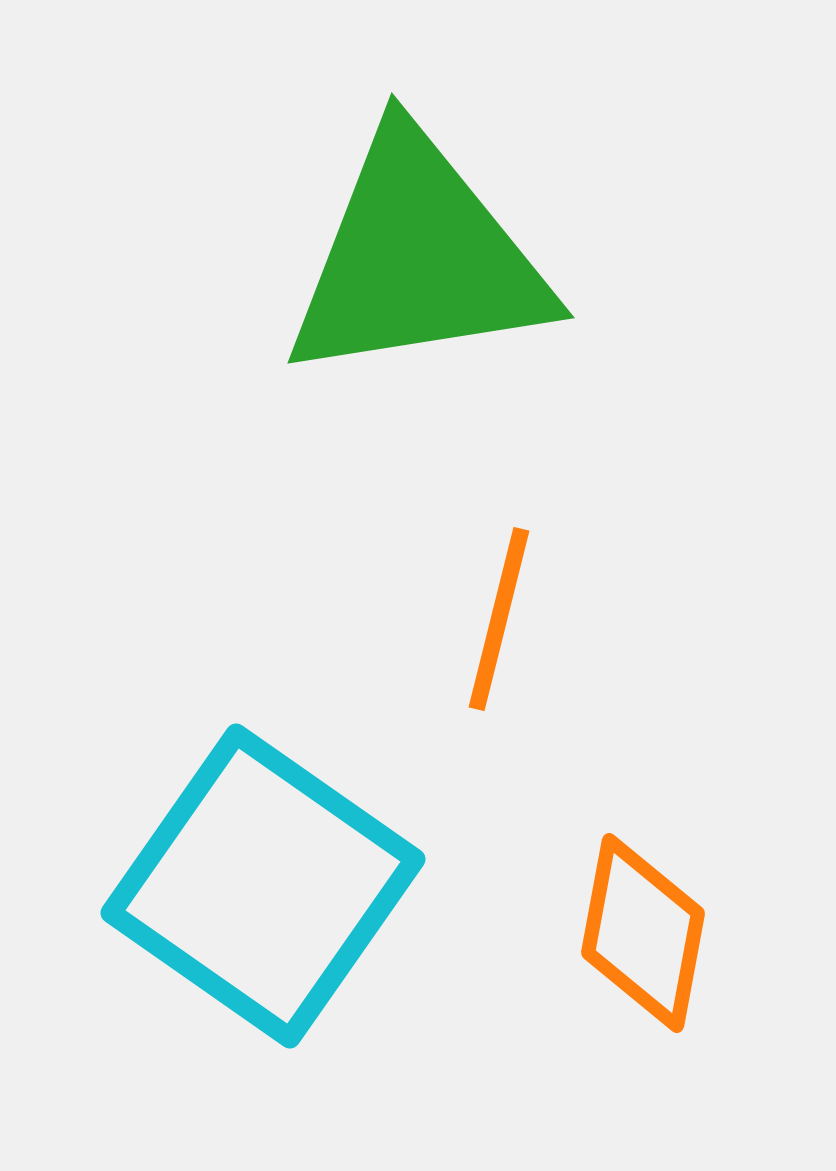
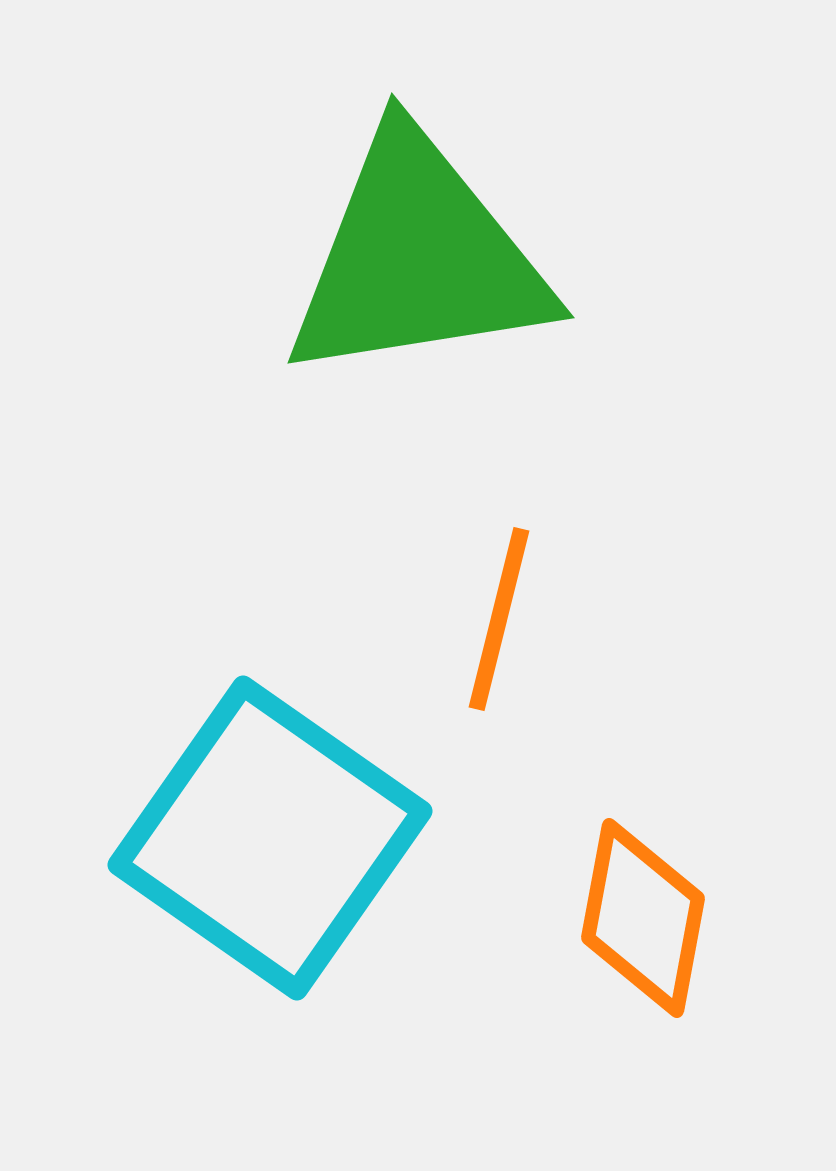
cyan square: moved 7 px right, 48 px up
orange diamond: moved 15 px up
